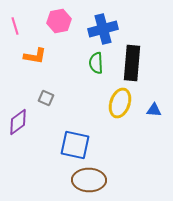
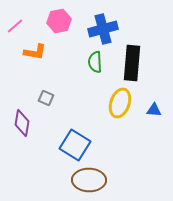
pink line: rotated 66 degrees clockwise
orange L-shape: moved 4 px up
green semicircle: moved 1 px left, 1 px up
purple diamond: moved 4 px right, 1 px down; rotated 44 degrees counterclockwise
blue square: rotated 20 degrees clockwise
